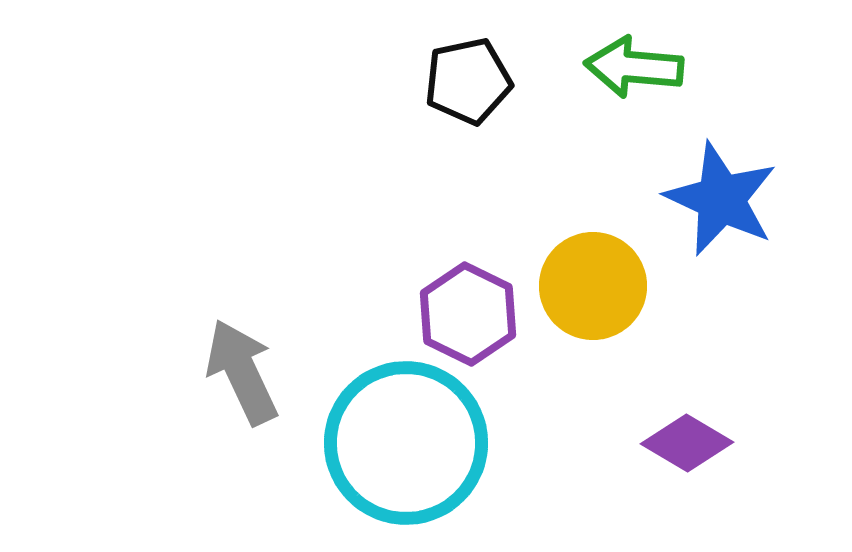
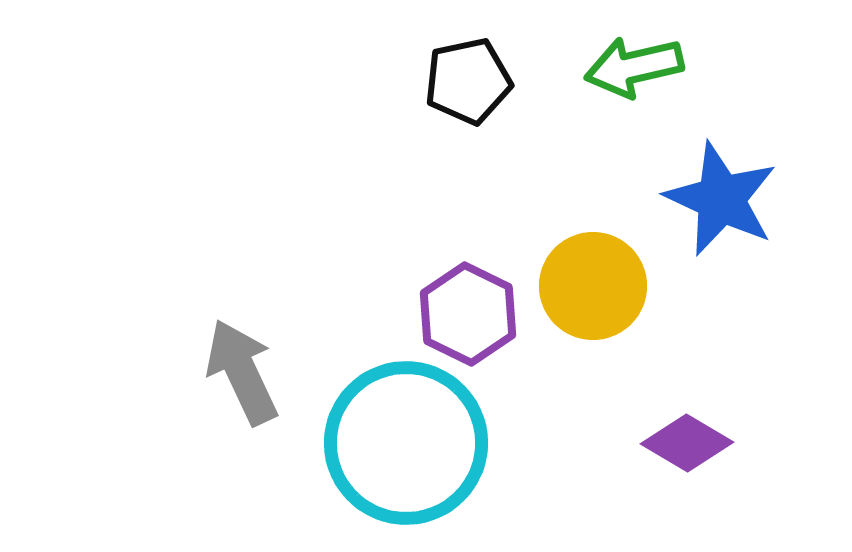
green arrow: rotated 18 degrees counterclockwise
